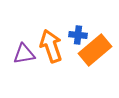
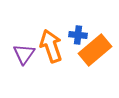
purple triangle: rotated 45 degrees counterclockwise
